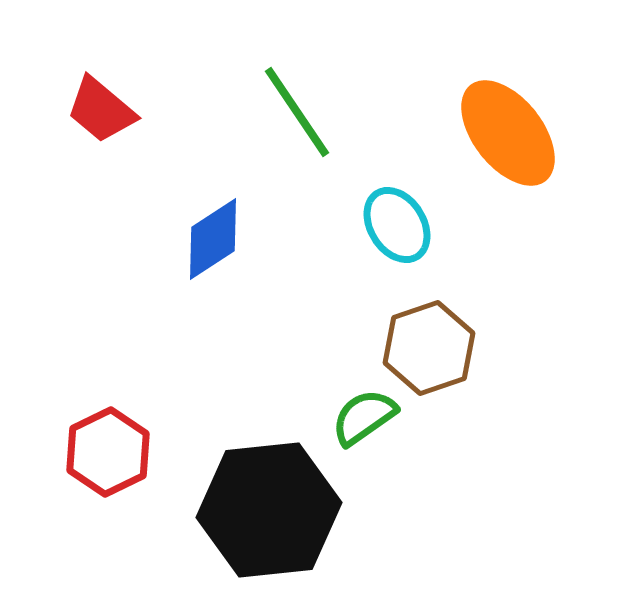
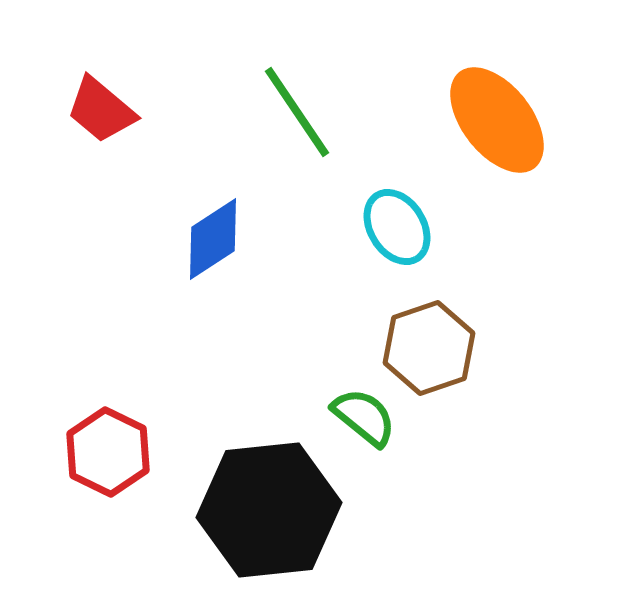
orange ellipse: moved 11 px left, 13 px up
cyan ellipse: moved 2 px down
green semicircle: rotated 74 degrees clockwise
red hexagon: rotated 8 degrees counterclockwise
